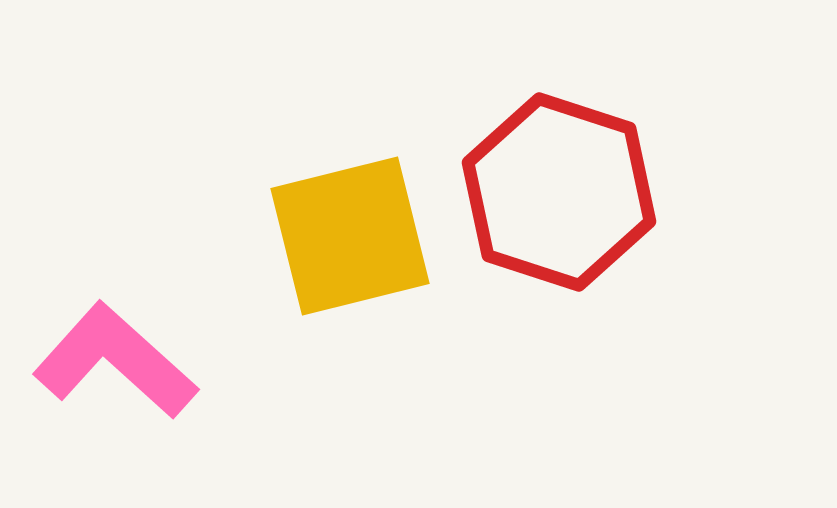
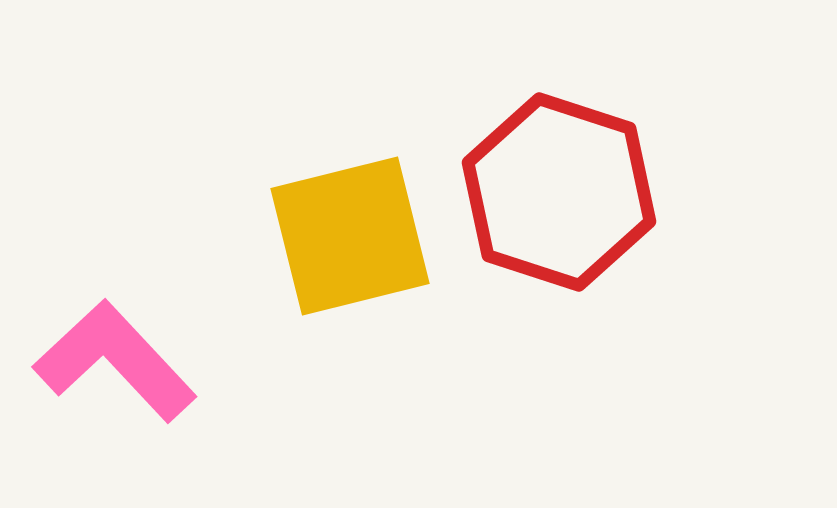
pink L-shape: rotated 5 degrees clockwise
